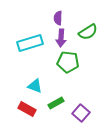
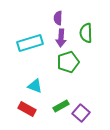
green semicircle: moved 2 px left, 1 px down; rotated 120 degrees clockwise
green pentagon: rotated 25 degrees counterclockwise
green rectangle: moved 5 px right, 3 px down
